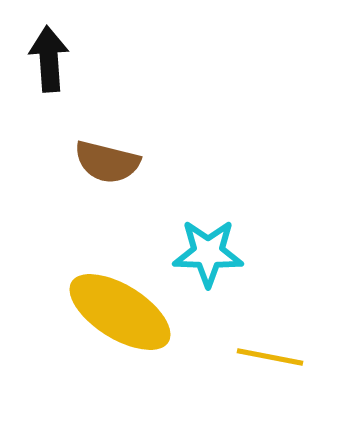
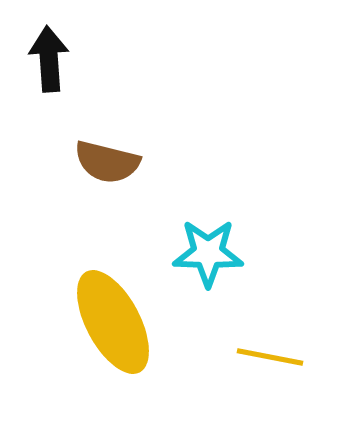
yellow ellipse: moved 7 px left, 10 px down; rotated 30 degrees clockwise
